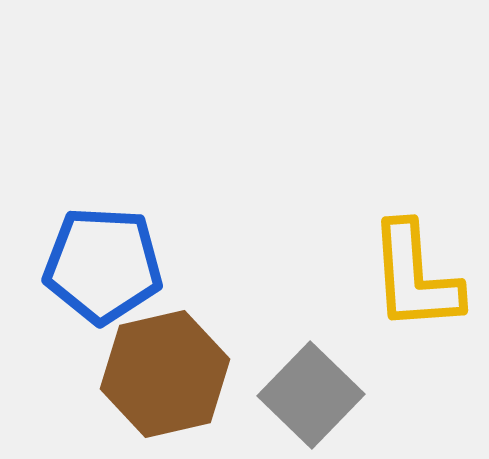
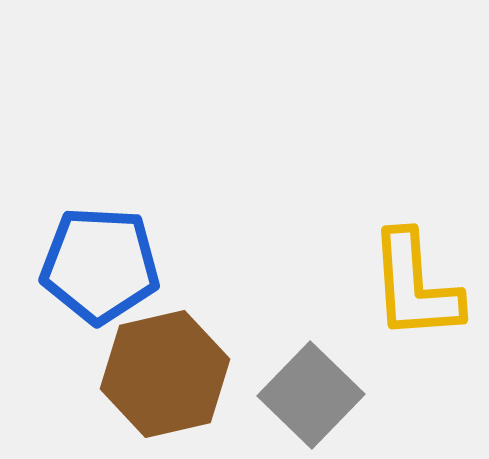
blue pentagon: moved 3 px left
yellow L-shape: moved 9 px down
